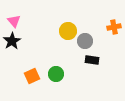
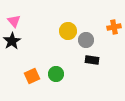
gray circle: moved 1 px right, 1 px up
